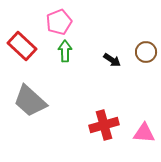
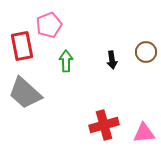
pink pentagon: moved 10 px left, 3 px down
red rectangle: rotated 36 degrees clockwise
green arrow: moved 1 px right, 10 px down
black arrow: rotated 48 degrees clockwise
gray trapezoid: moved 5 px left, 8 px up
pink triangle: rotated 10 degrees counterclockwise
